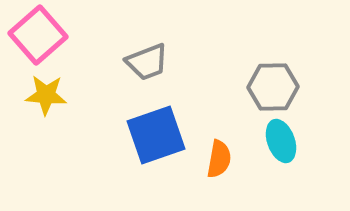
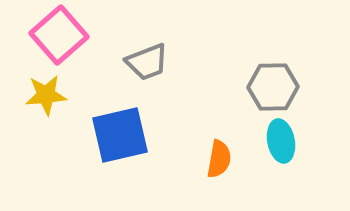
pink square: moved 21 px right
yellow star: rotated 9 degrees counterclockwise
blue square: moved 36 px left; rotated 6 degrees clockwise
cyan ellipse: rotated 9 degrees clockwise
